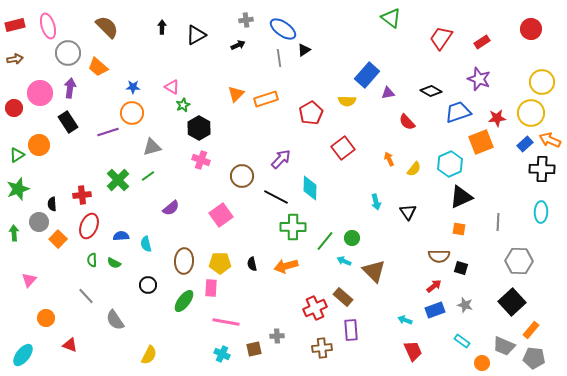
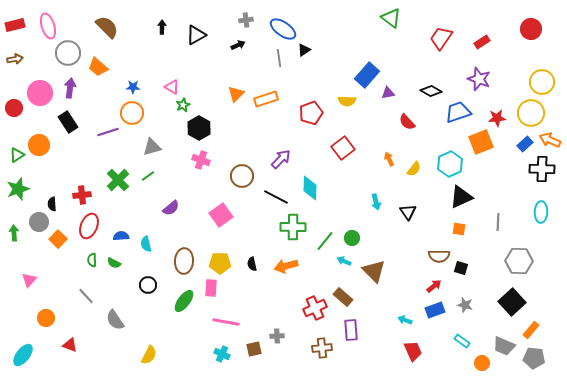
red pentagon at (311, 113): rotated 10 degrees clockwise
